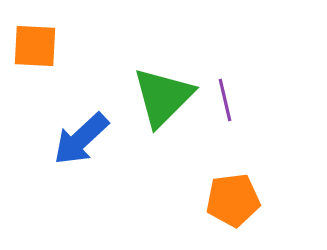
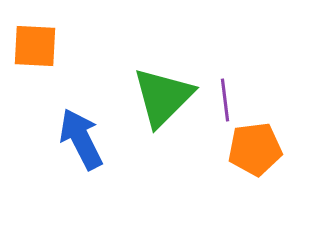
purple line: rotated 6 degrees clockwise
blue arrow: rotated 106 degrees clockwise
orange pentagon: moved 22 px right, 51 px up
